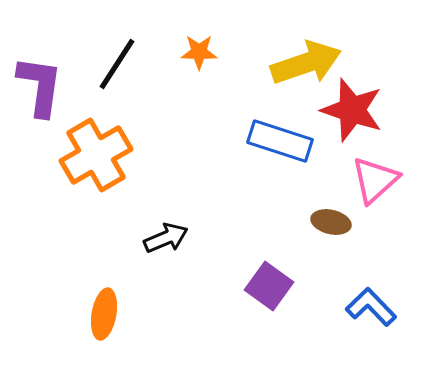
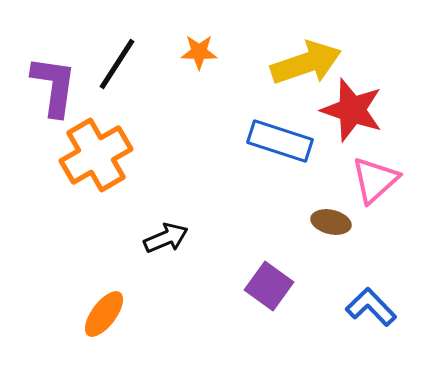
purple L-shape: moved 14 px right
orange ellipse: rotated 27 degrees clockwise
